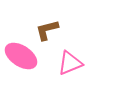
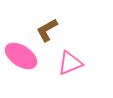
brown L-shape: rotated 15 degrees counterclockwise
